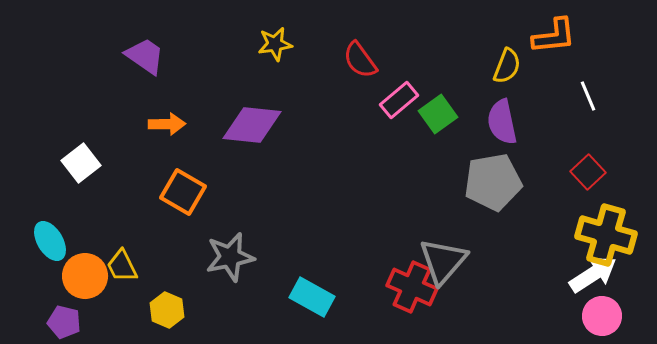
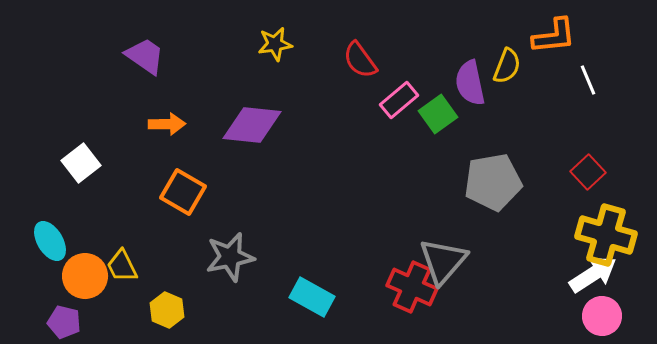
white line: moved 16 px up
purple semicircle: moved 32 px left, 39 px up
